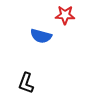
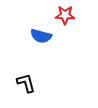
black L-shape: rotated 145 degrees clockwise
